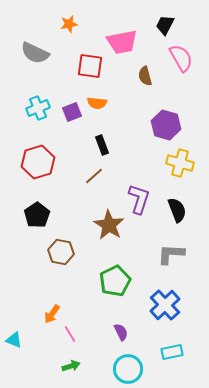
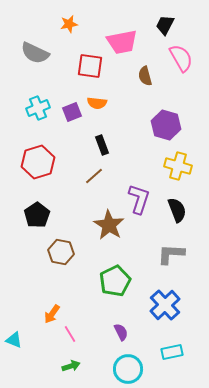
yellow cross: moved 2 px left, 3 px down
